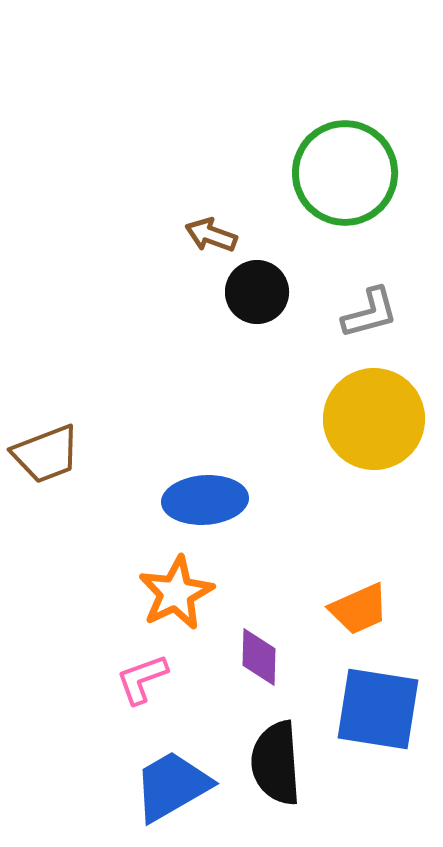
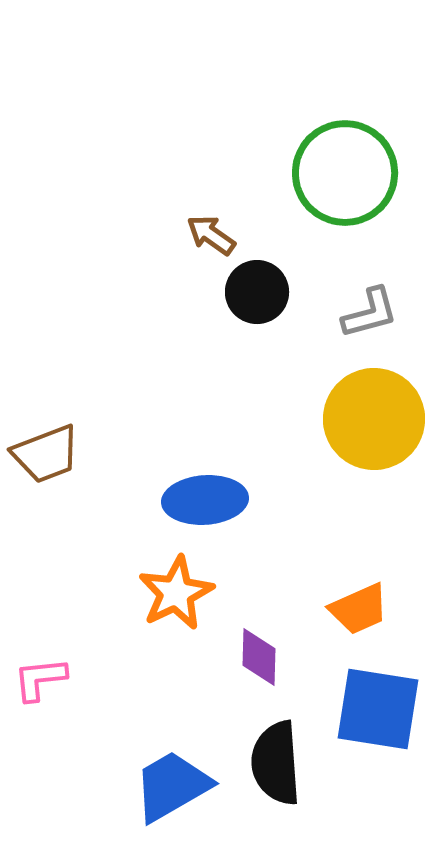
brown arrow: rotated 15 degrees clockwise
pink L-shape: moved 102 px left; rotated 14 degrees clockwise
